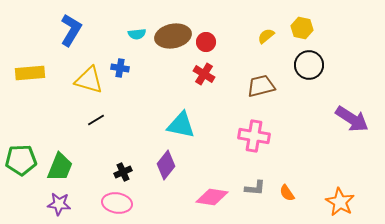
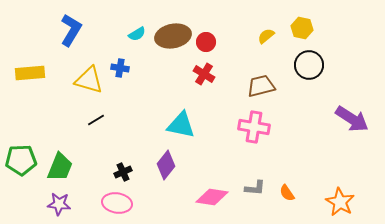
cyan semicircle: rotated 24 degrees counterclockwise
pink cross: moved 9 px up
